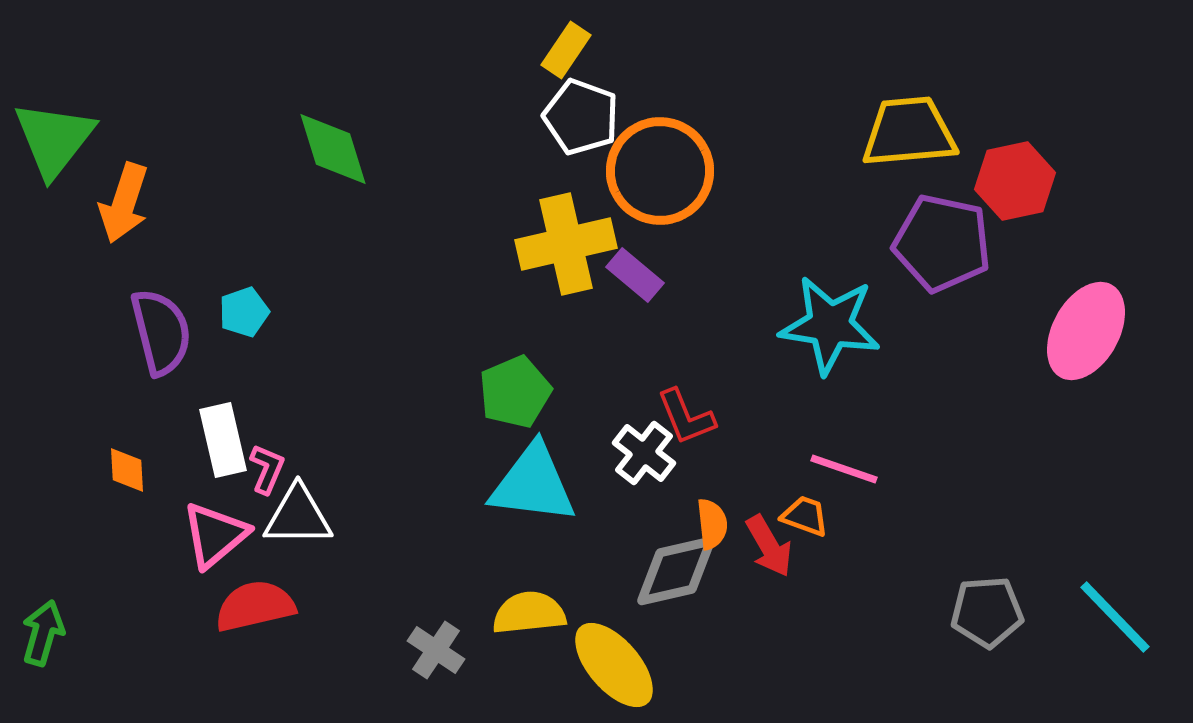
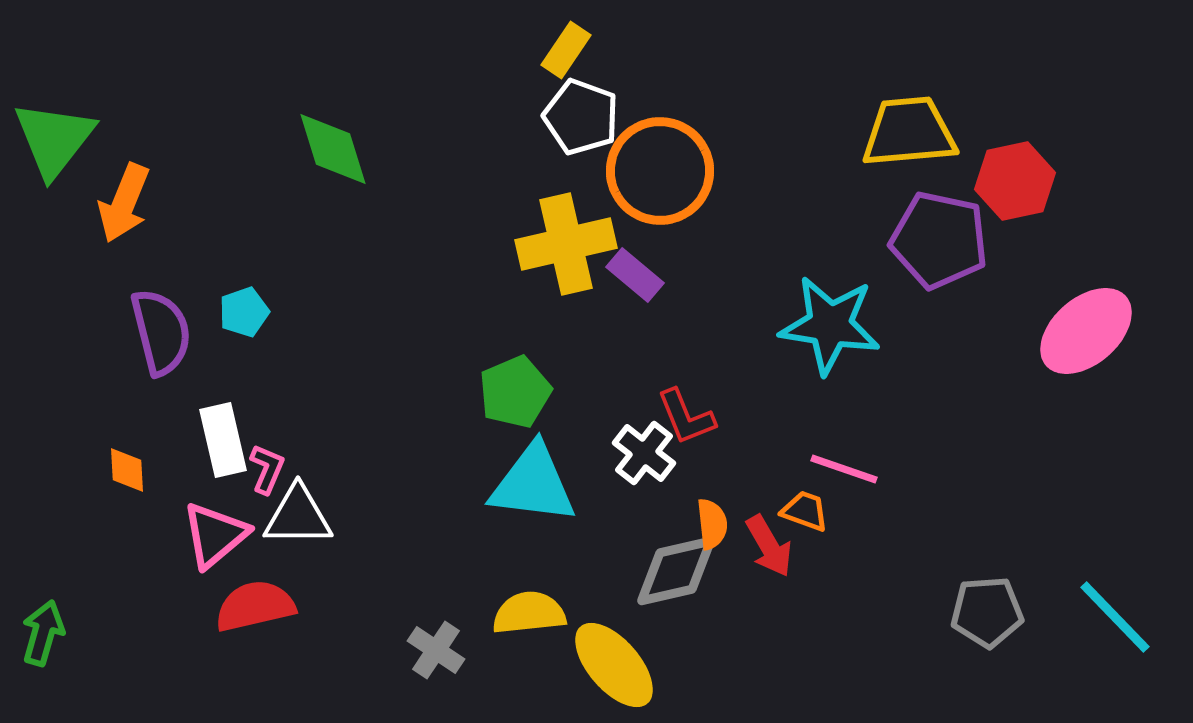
orange arrow: rotated 4 degrees clockwise
purple pentagon: moved 3 px left, 3 px up
pink ellipse: rotated 20 degrees clockwise
orange trapezoid: moved 5 px up
